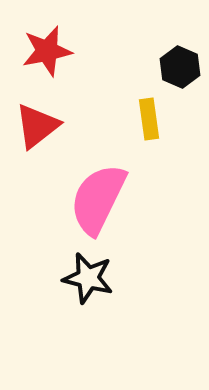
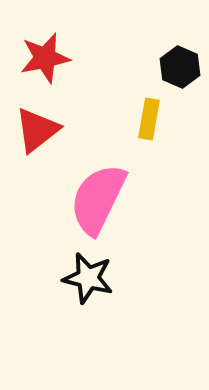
red star: moved 2 px left, 7 px down
yellow rectangle: rotated 18 degrees clockwise
red triangle: moved 4 px down
